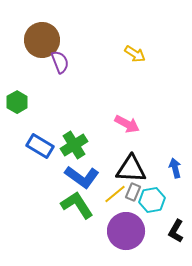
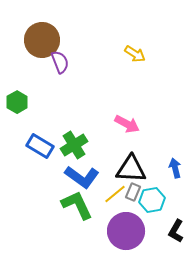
green L-shape: rotated 8 degrees clockwise
